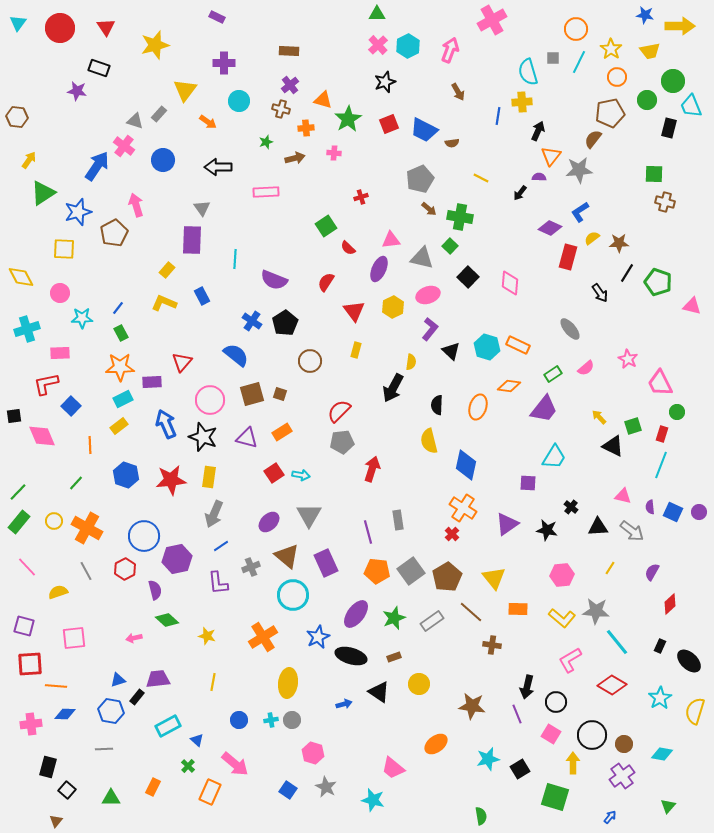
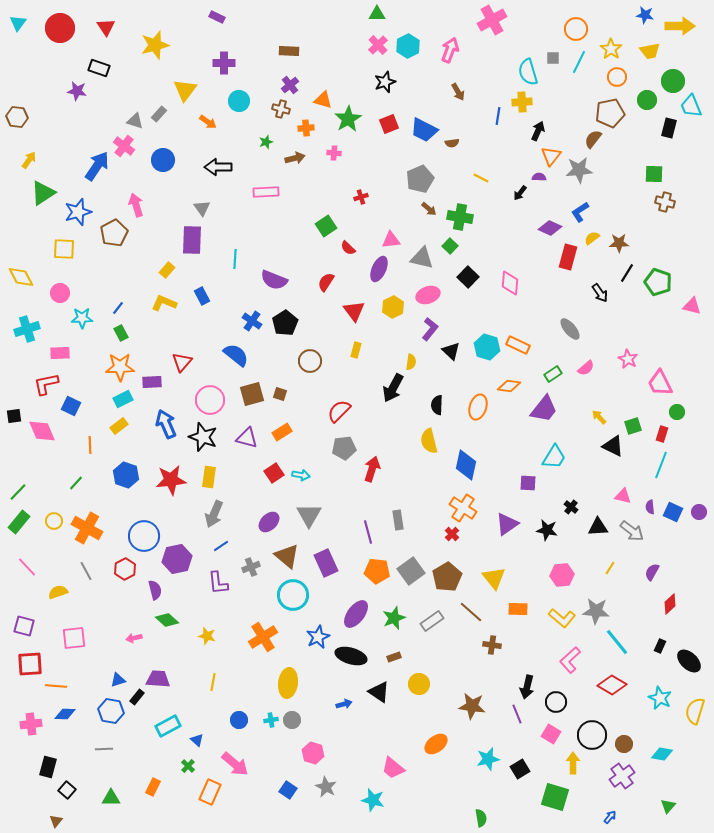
blue square at (71, 406): rotated 18 degrees counterclockwise
pink diamond at (42, 436): moved 5 px up
gray pentagon at (342, 442): moved 2 px right, 6 px down
pink L-shape at (570, 660): rotated 12 degrees counterclockwise
purple trapezoid at (158, 679): rotated 10 degrees clockwise
cyan star at (660, 698): rotated 15 degrees counterclockwise
green semicircle at (481, 816): moved 2 px down
